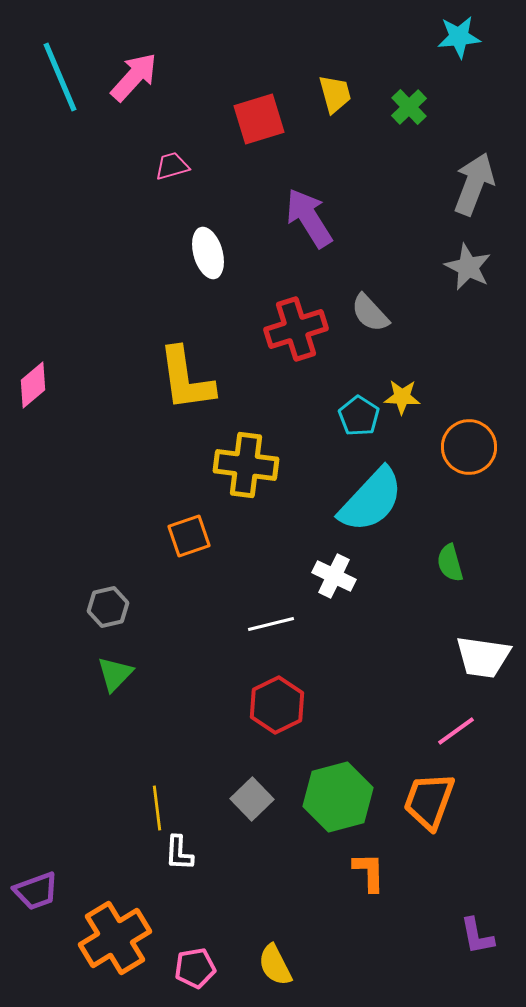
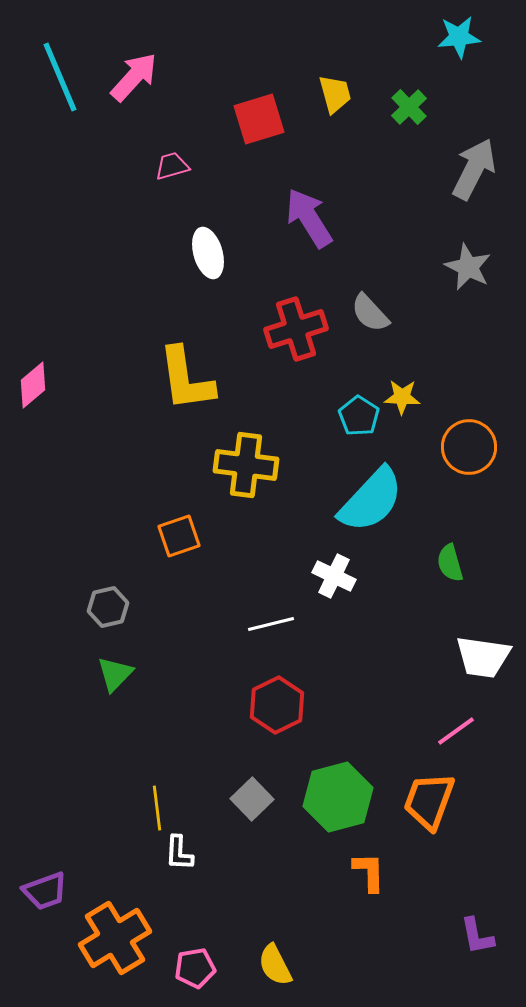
gray arrow: moved 15 px up; rotated 6 degrees clockwise
orange square: moved 10 px left
purple trapezoid: moved 9 px right
